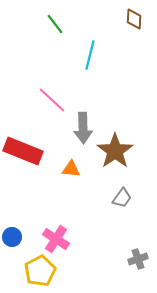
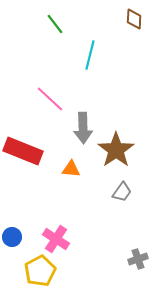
pink line: moved 2 px left, 1 px up
brown star: moved 1 px right, 1 px up
gray trapezoid: moved 6 px up
